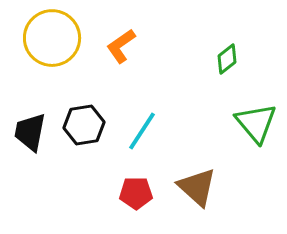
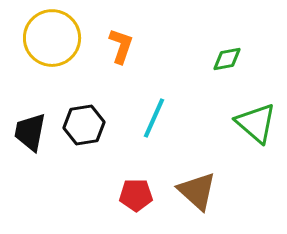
orange L-shape: rotated 144 degrees clockwise
green diamond: rotated 28 degrees clockwise
green triangle: rotated 9 degrees counterclockwise
cyan line: moved 12 px right, 13 px up; rotated 9 degrees counterclockwise
brown triangle: moved 4 px down
red pentagon: moved 2 px down
